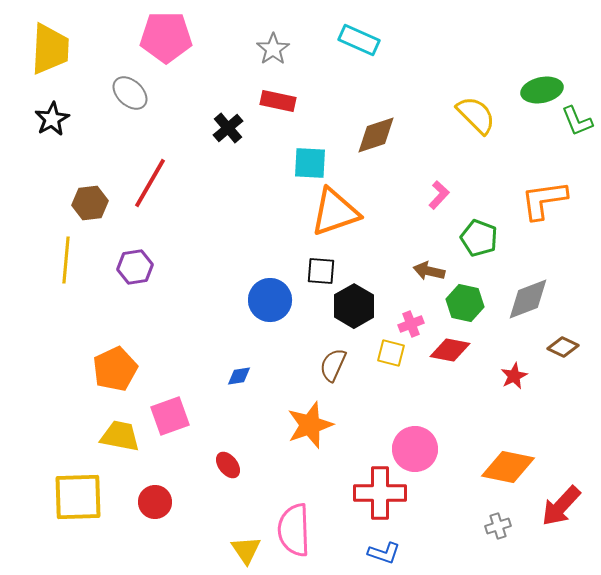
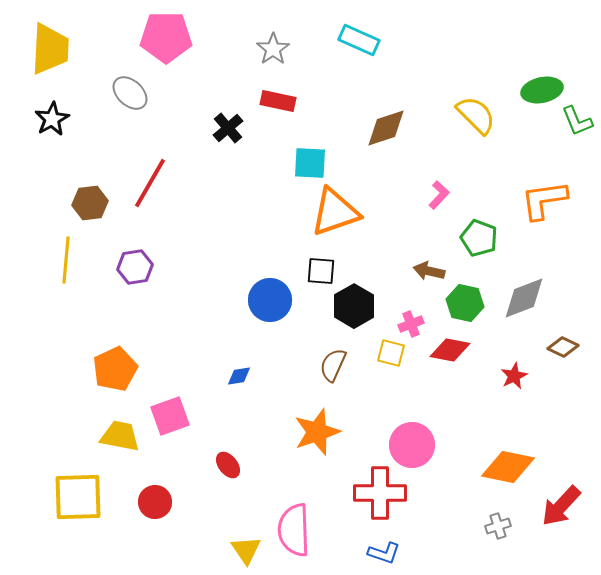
brown diamond at (376, 135): moved 10 px right, 7 px up
gray diamond at (528, 299): moved 4 px left, 1 px up
orange star at (310, 425): moved 7 px right, 7 px down
pink circle at (415, 449): moved 3 px left, 4 px up
